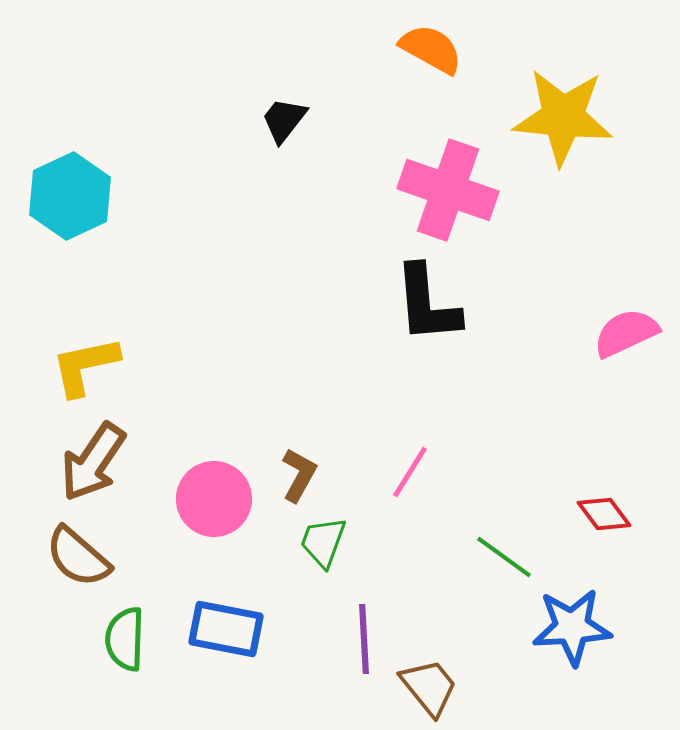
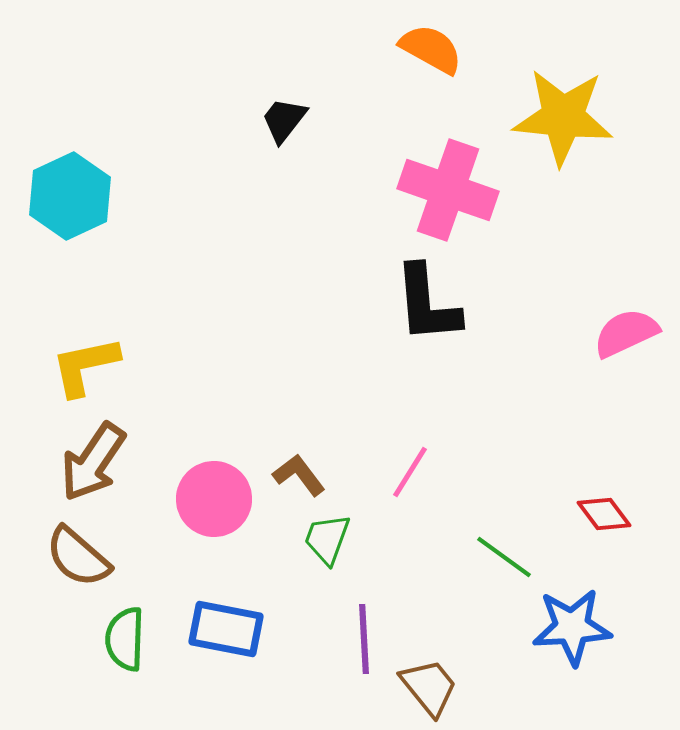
brown L-shape: rotated 66 degrees counterclockwise
green trapezoid: moved 4 px right, 3 px up
